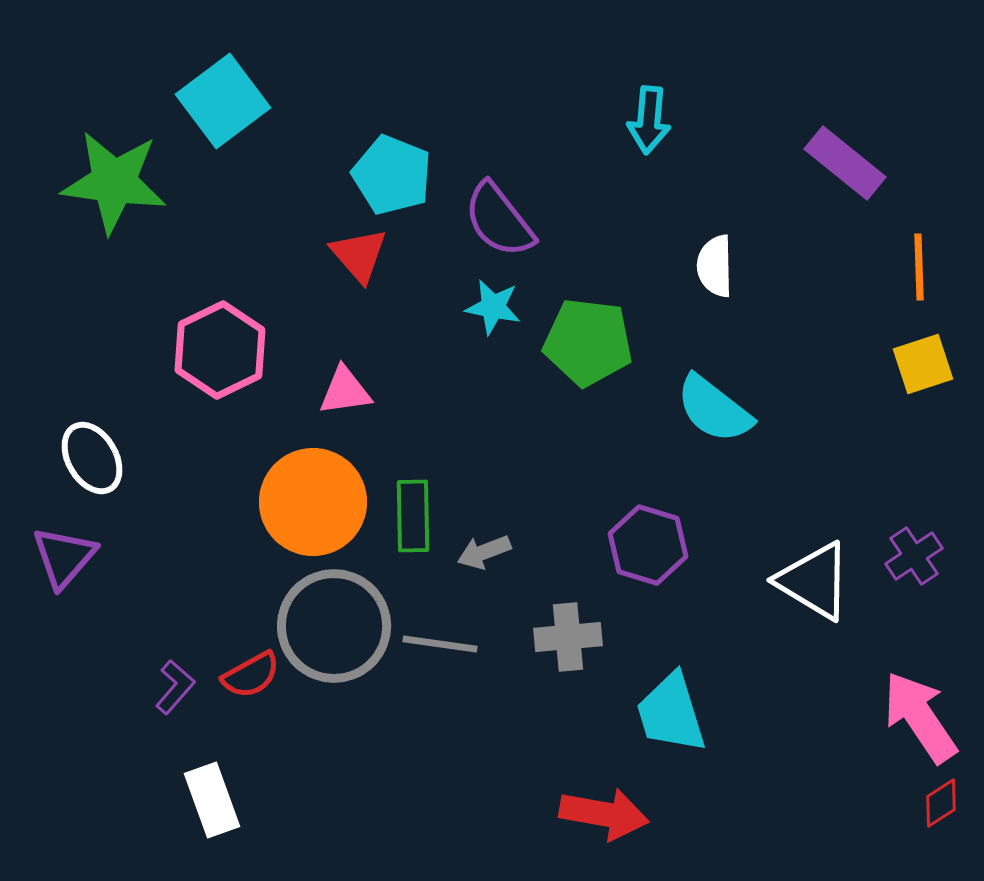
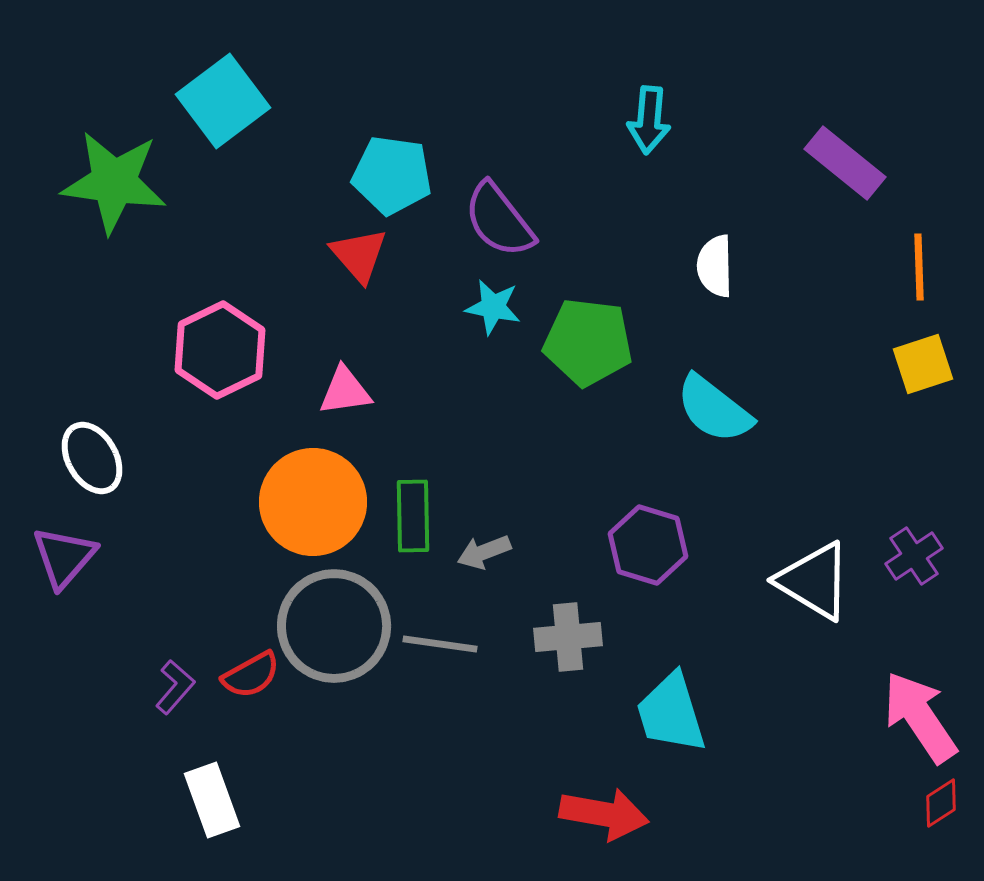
cyan pentagon: rotated 14 degrees counterclockwise
